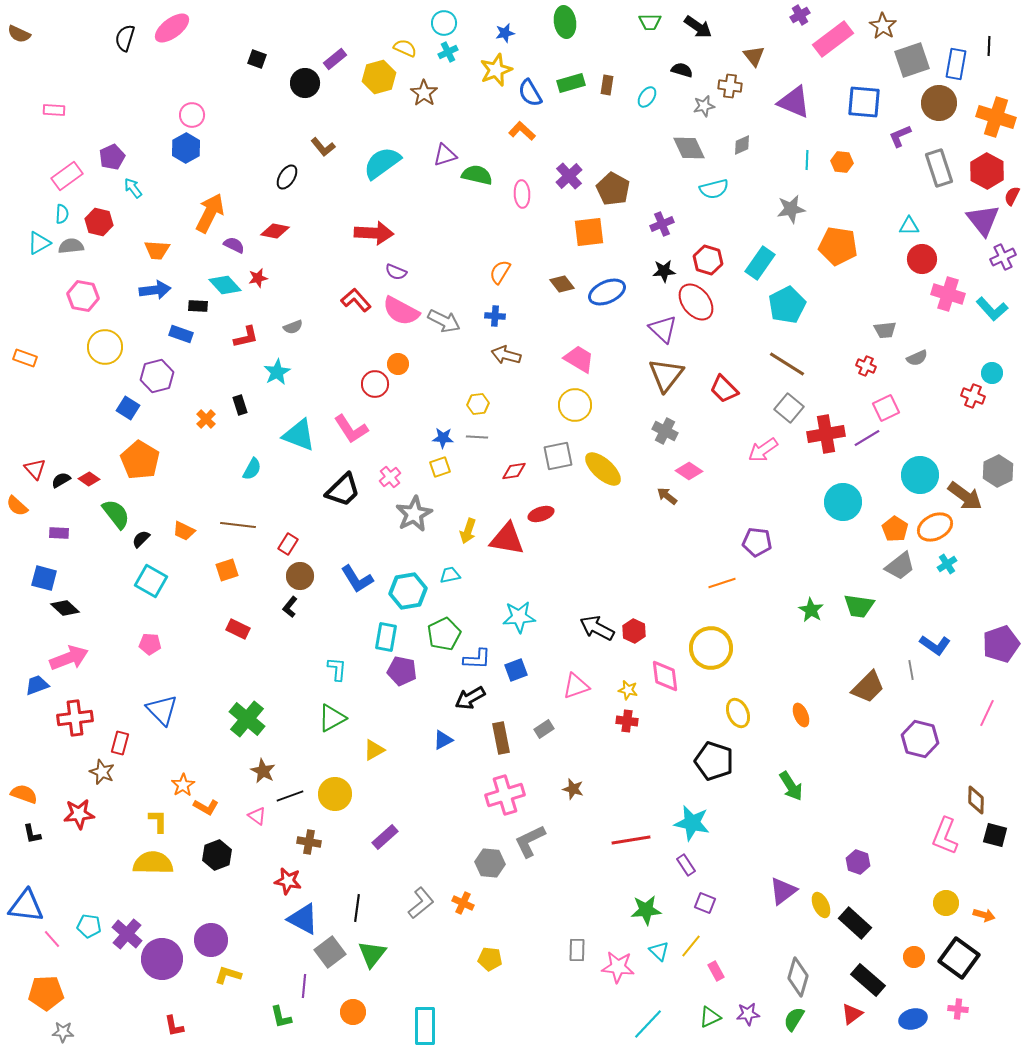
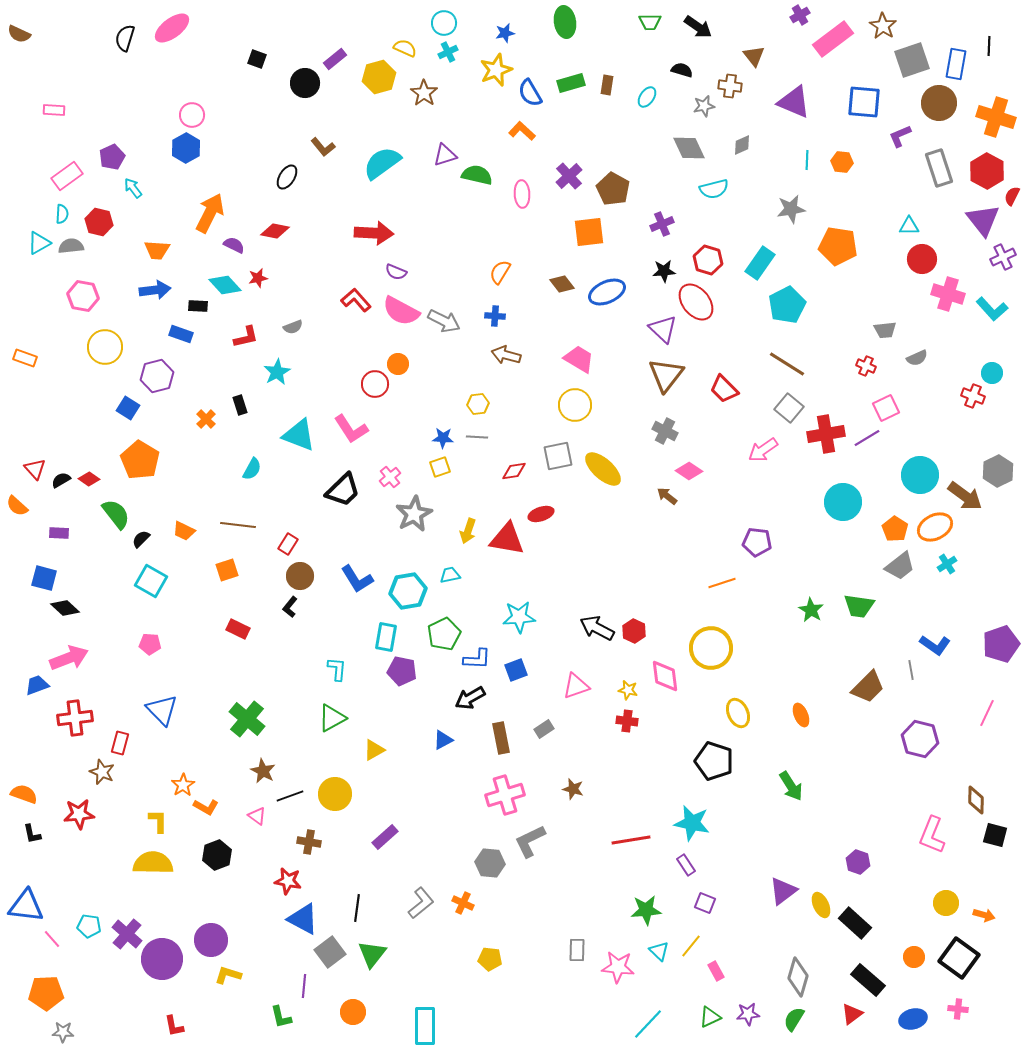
pink L-shape at (945, 836): moved 13 px left, 1 px up
